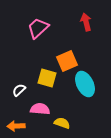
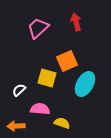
red arrow: moved 10 px left
cyan ellipse: rotated 55 degrees clockwise
